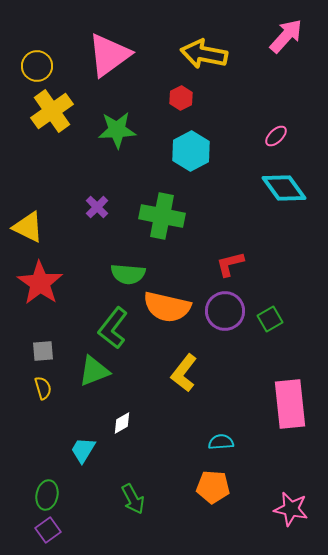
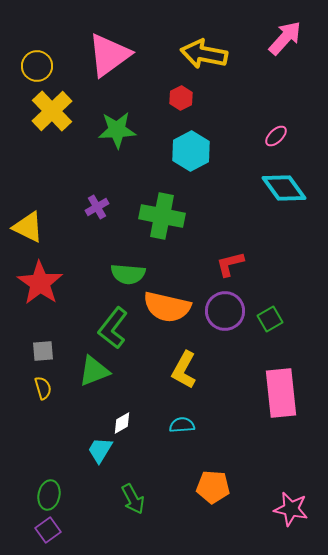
pink arrow: moved 1 px left, 2 px down
yellow cross: rotated 9 degrees counterclockwise
purple cross: rotated 15 degrees clockwise
yellow L-shape: moved 3 px up; rotated 9 degrees counterclockwise
pink rectangle: moved 9 px left, 11 px up
cyan semicircle: moved 39 px left, 17 px up
cyan trapezoid: moved 17 px right
green ellipse: moved 2 px right
